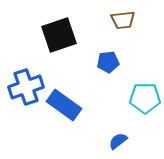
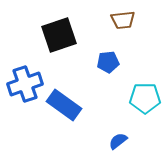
blue cross: moved 1 px left, 3 px up
